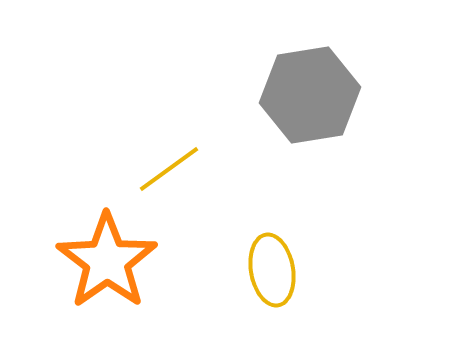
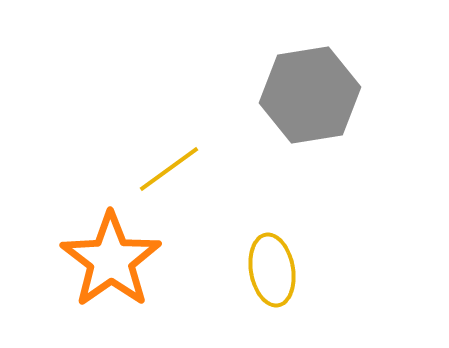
orange star: moved 4 px right, 1 px up
